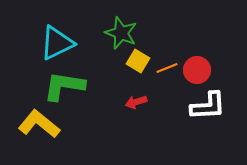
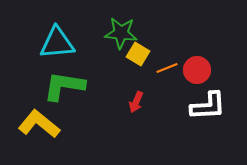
green star: rotated 16 degrees counterclockwise
cyan triangle: rotated 21 degrees clockwise
yellow square: moved 7 px up
red arrow: rotated 50 degrees counterclockwise
